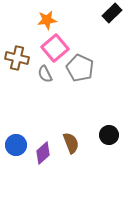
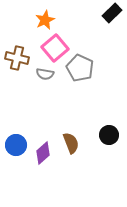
orange star: moved 2 px left; rotated 18 degrees counterclockwise
gray semicircle: rotated 54 degrees counterclockwise
